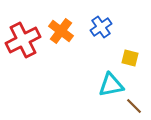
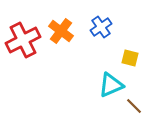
cyan triangle: rotated 12 degrees counterclockwise
